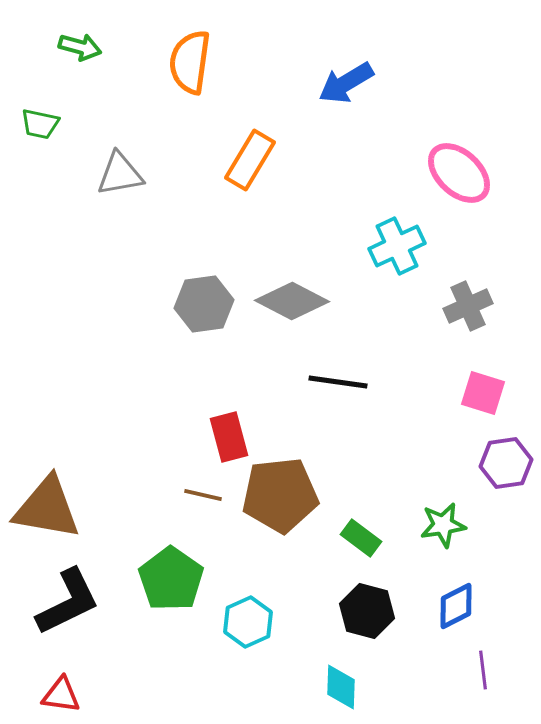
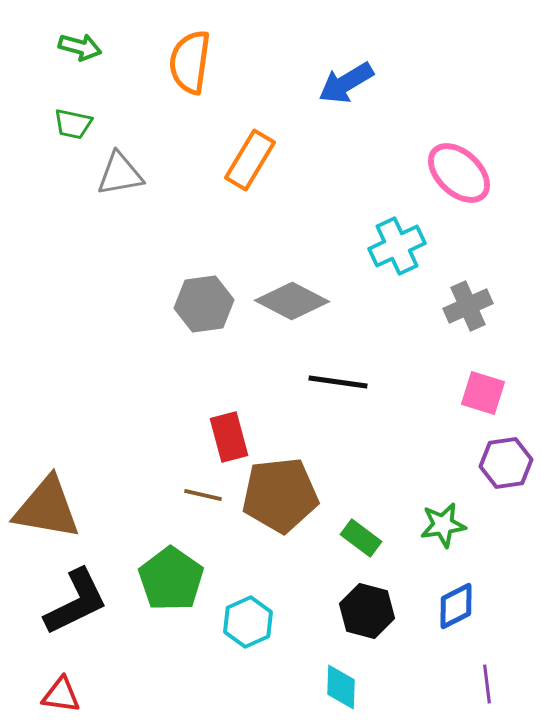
green trapezoid: moved 33 px right
black L-shape: moved 8 px right
purple line: moved 4 px right, 14 px down
